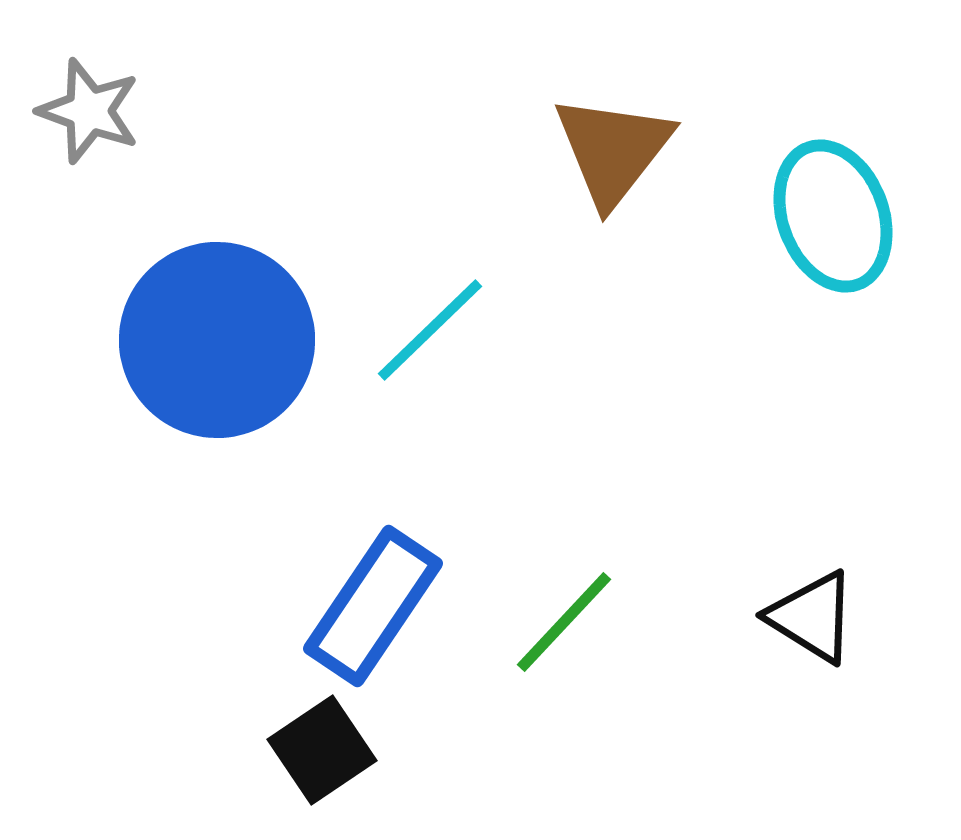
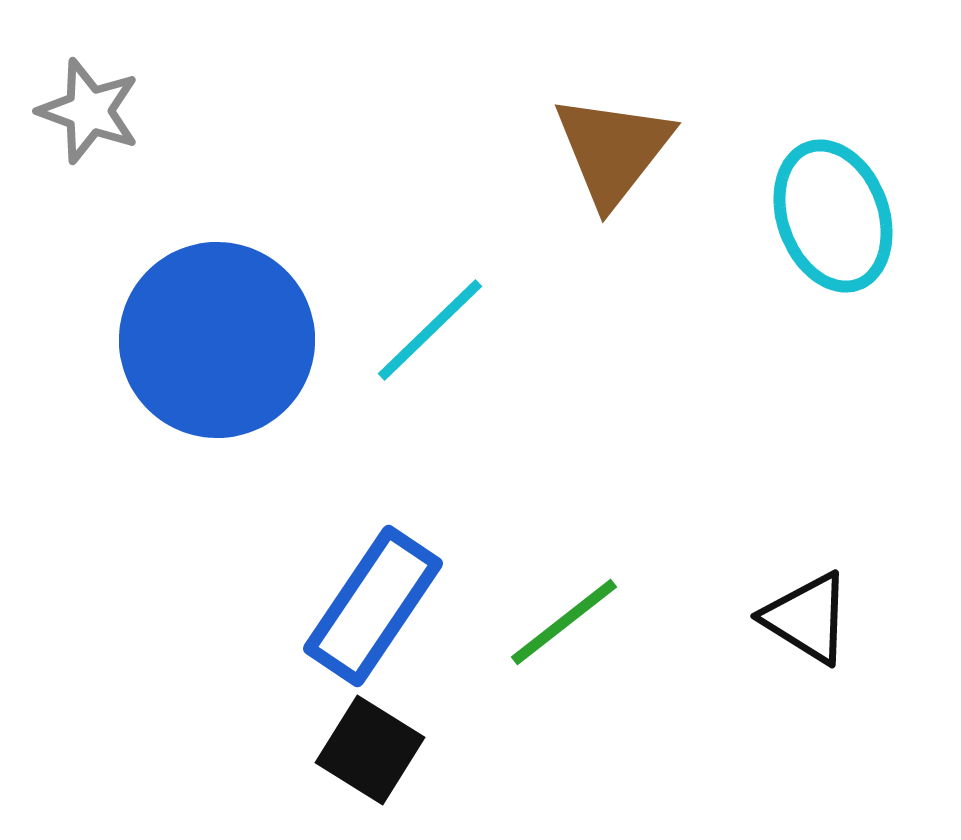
black triangle: moved 5 px left, 1 px down
green line: rotated 9 degrees clockwise
black square: moved 48 px right; rotated 24 degrees counterclockwise
